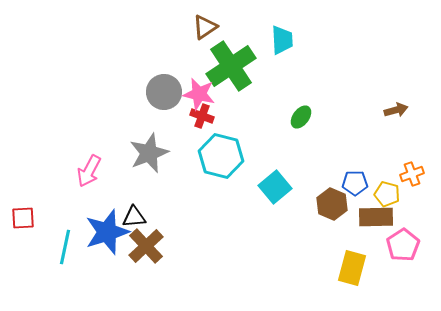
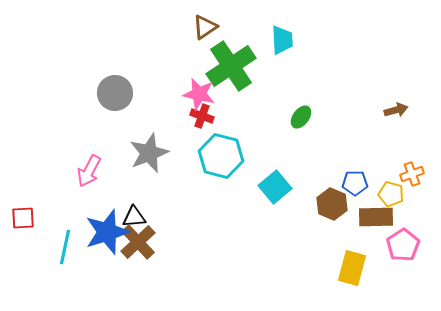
gray circle: moved 49 px left, 1 px down
yellow pentagon: moved 4 px right
brown cross: moved 8 px left, 4 px up
